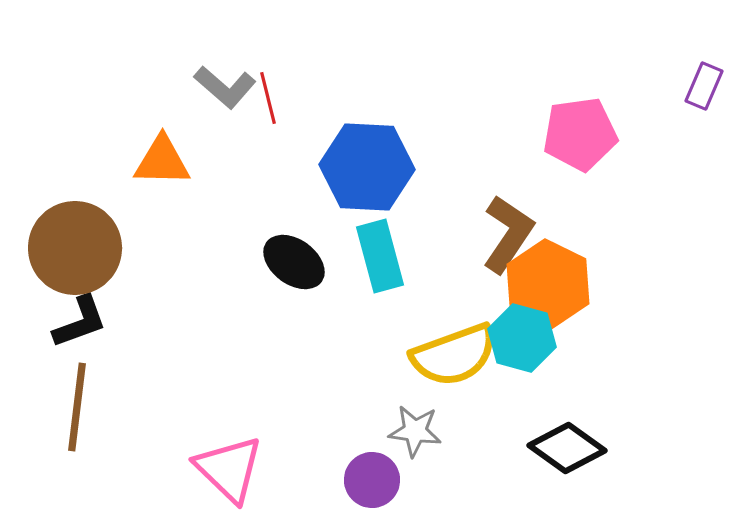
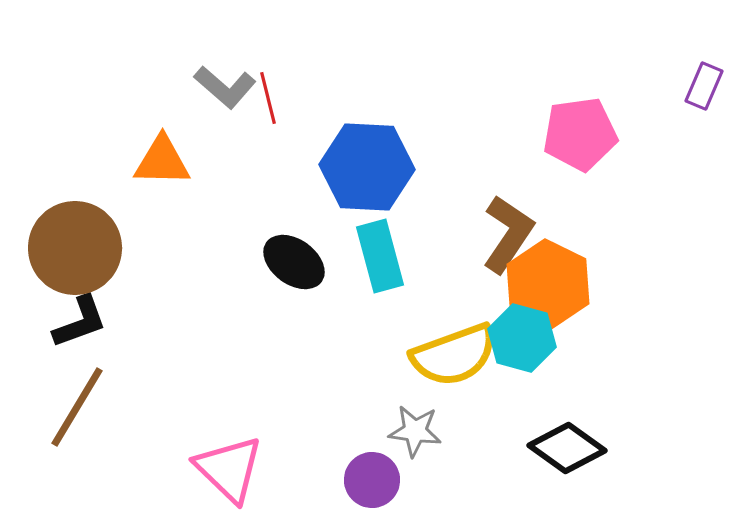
brown line: rotated 24 degrees clockwise
